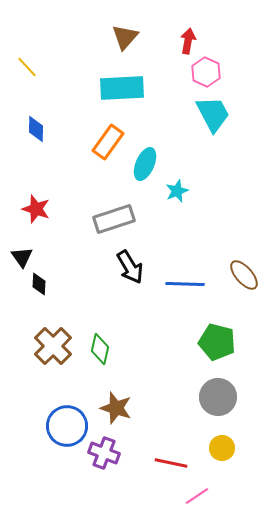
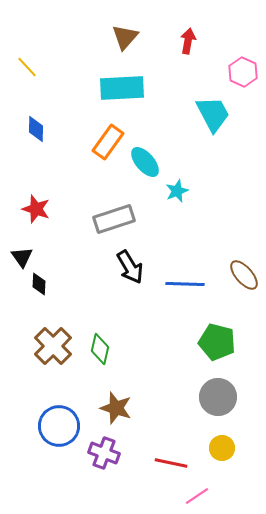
pink hexagon: moved 37 px right
cyan ellipse: moved 2 px up; rotated 64 degrees counterclockwise
blue circle: moved 8 px left
